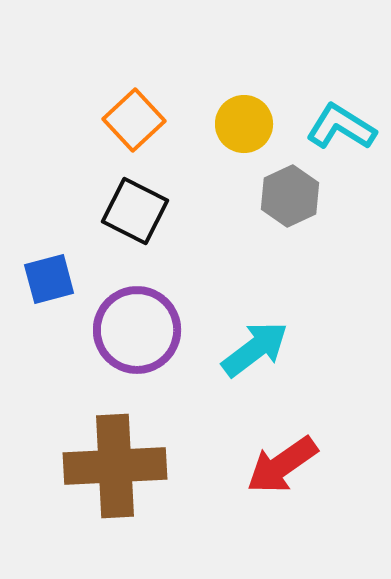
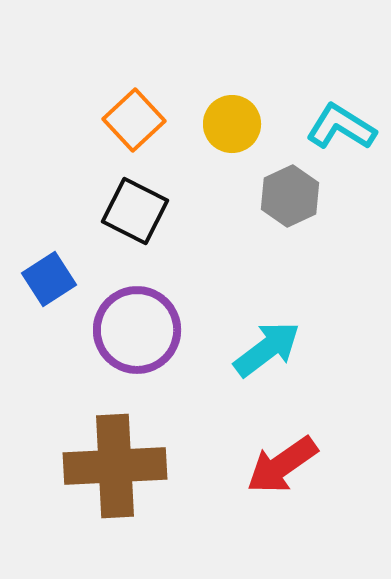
yellow circle: moved 12 px left
blue square: rotated 18 degrees counterclockwise
cyan arrow: moved 12 px right
